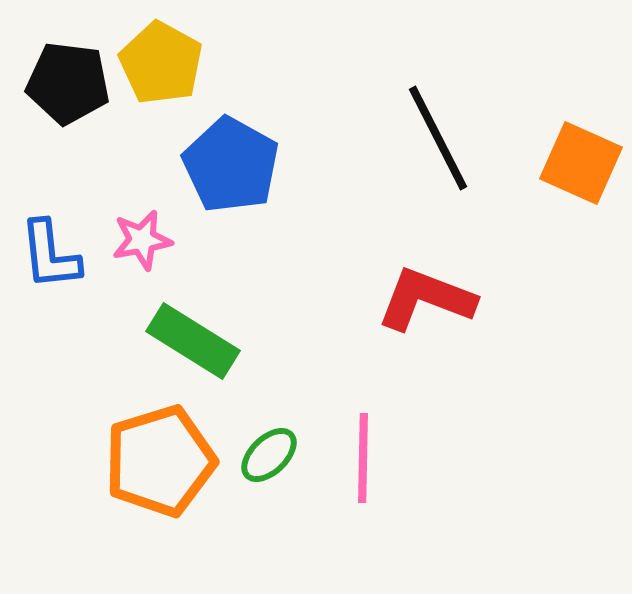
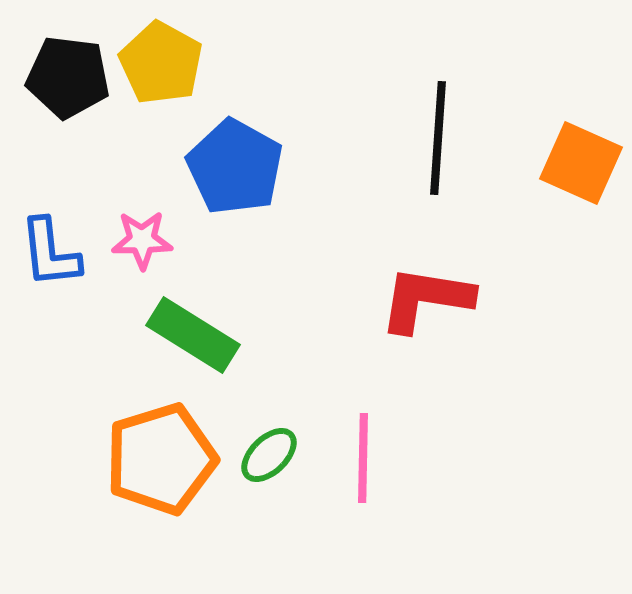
black pentagon: moved 6 px up
black line: rotated 31 degrees clockwise
blue pentagon: moved 4 px right, 2 px down
pink star: rotated 10 degrees clockwise
blue L-shape: moved 2 px up
red L-shape: rotated 12 degrees counterclockwise
green rectangle: moved 6 px up
orange pentagon: moved 1 px right, 2 px up
